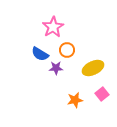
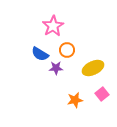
pink star: moved 1 px up
